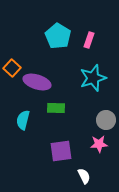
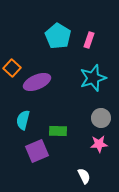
purple ellipse: rotated 40 degrees counterclockwise
green rectangle: moved 2 px right, 23 px down
gray circle: moved 5 px left, 2 px up
purple square: moved 24 px left; rotated 15 degrees counterclockwise
